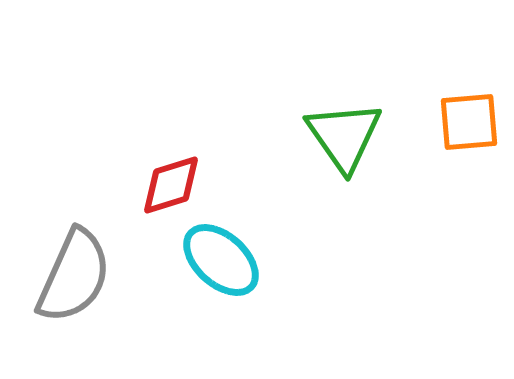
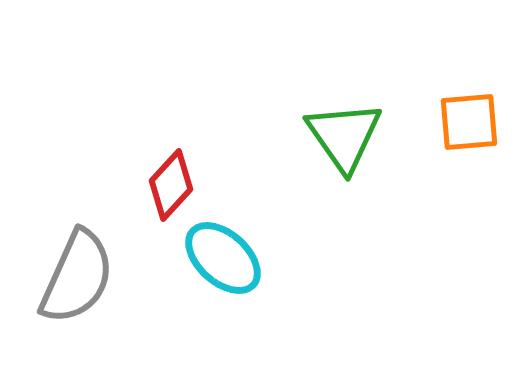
red diamond: rotated 30 degrees counterclockwise
cyan ellipse: moved 2 px right, 2 px up
gray semicircle: moved 3 px right, 1 px down
